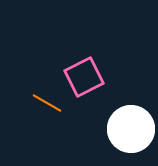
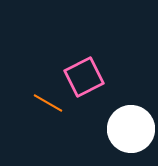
orange line: moved 1 px right
